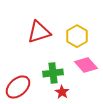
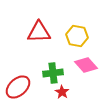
red triangle: rotated 15 degrees clockwise
yellow hexagon: rotated 20 degrees counterclockwise
